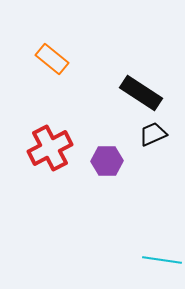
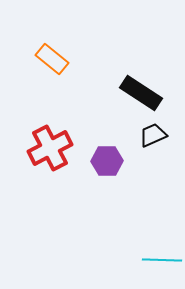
black trapezoid: moved 1 px down
cyan line: rotated 6 degrees counterclockwise
